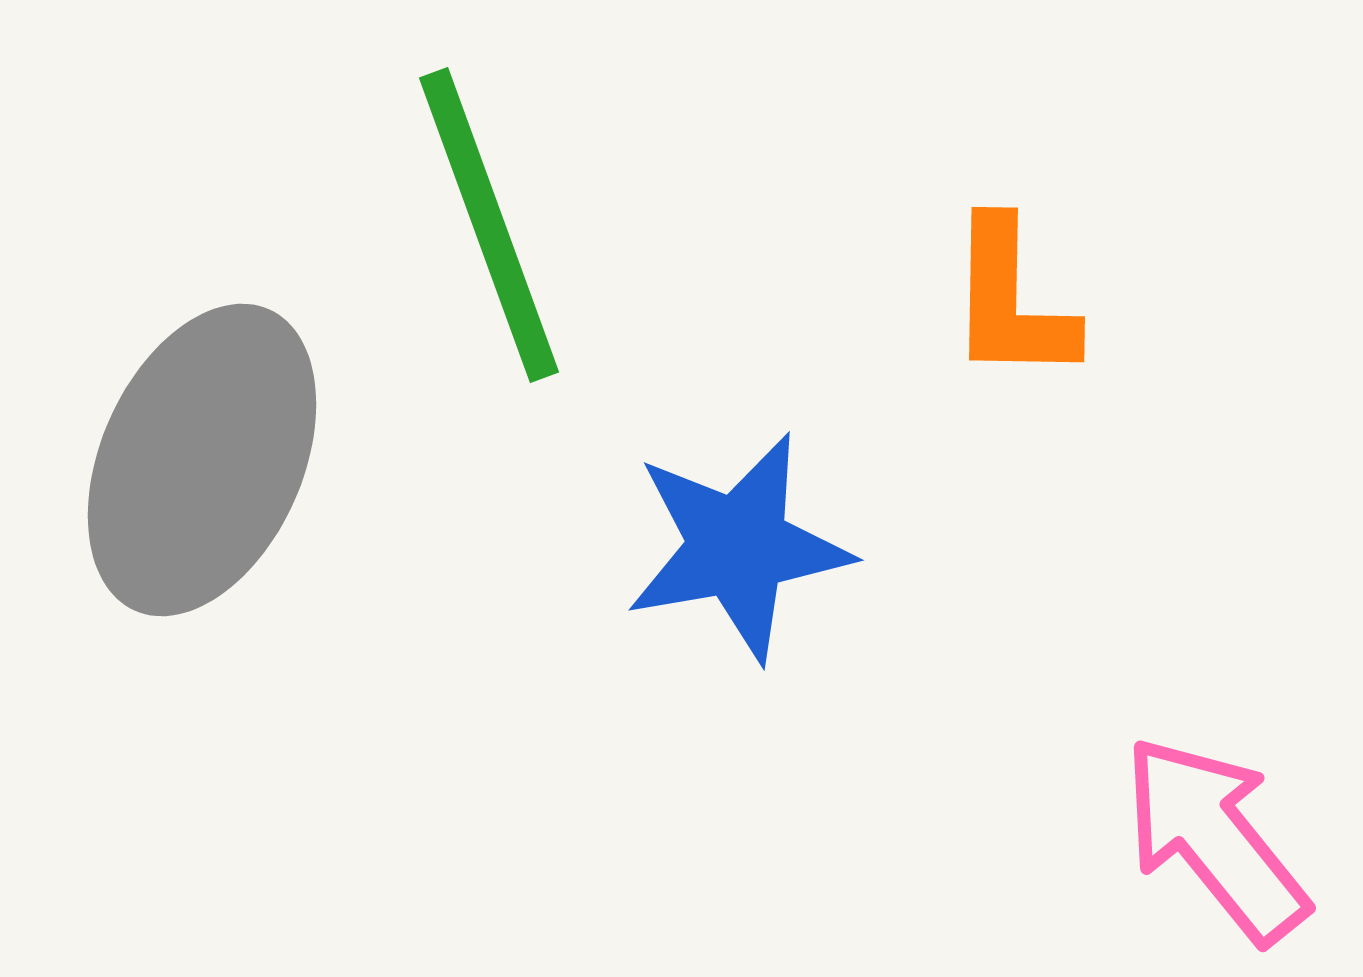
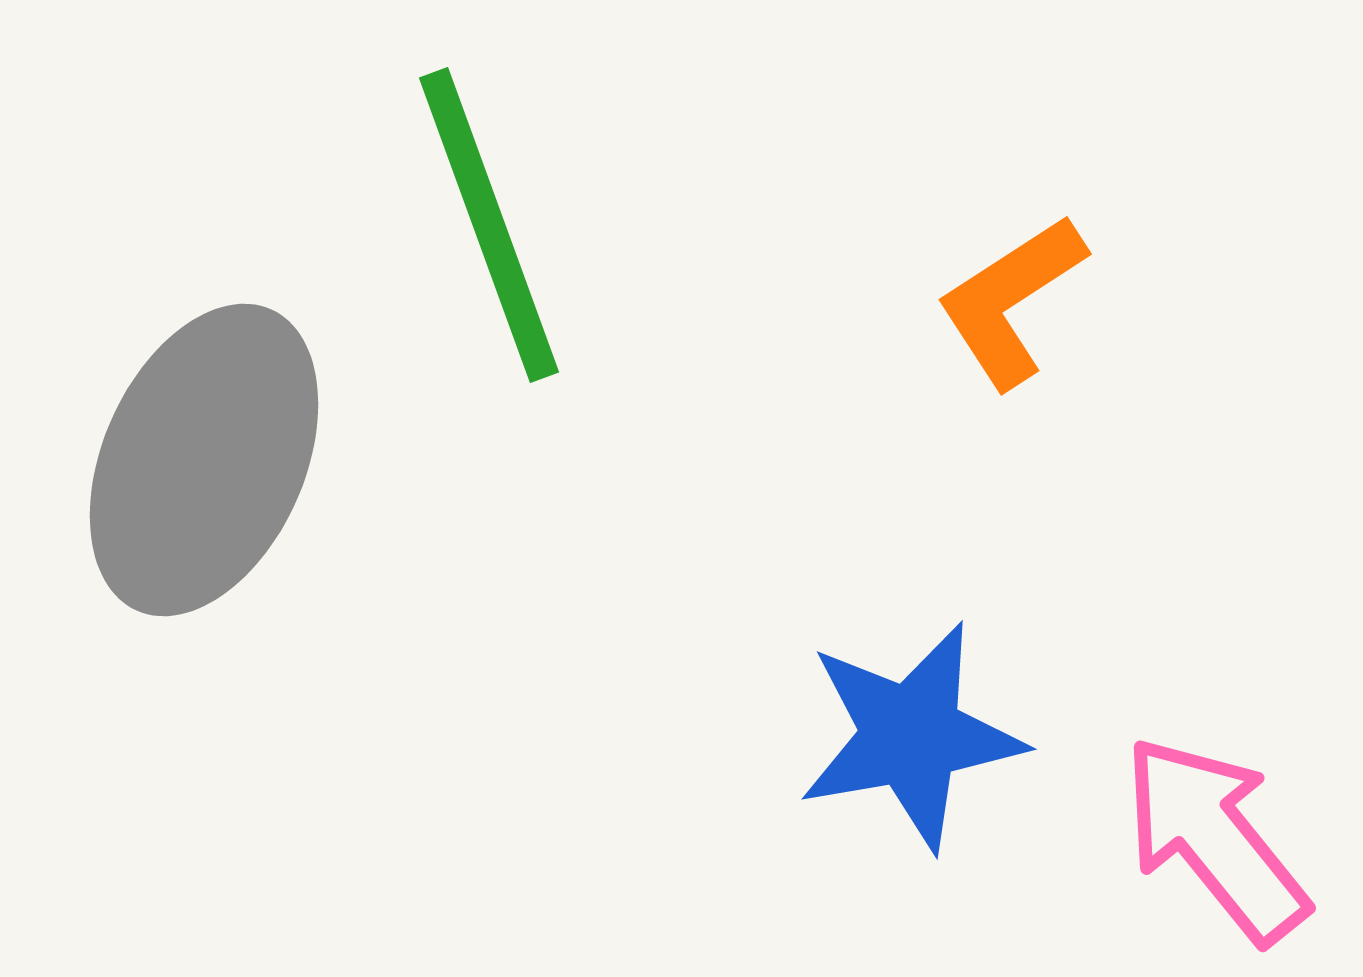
orange L-shape: rotated 56 degrees clockwise
gray ellipse: moved 2 px right
blue star: moved 173 px right, 189 px down
